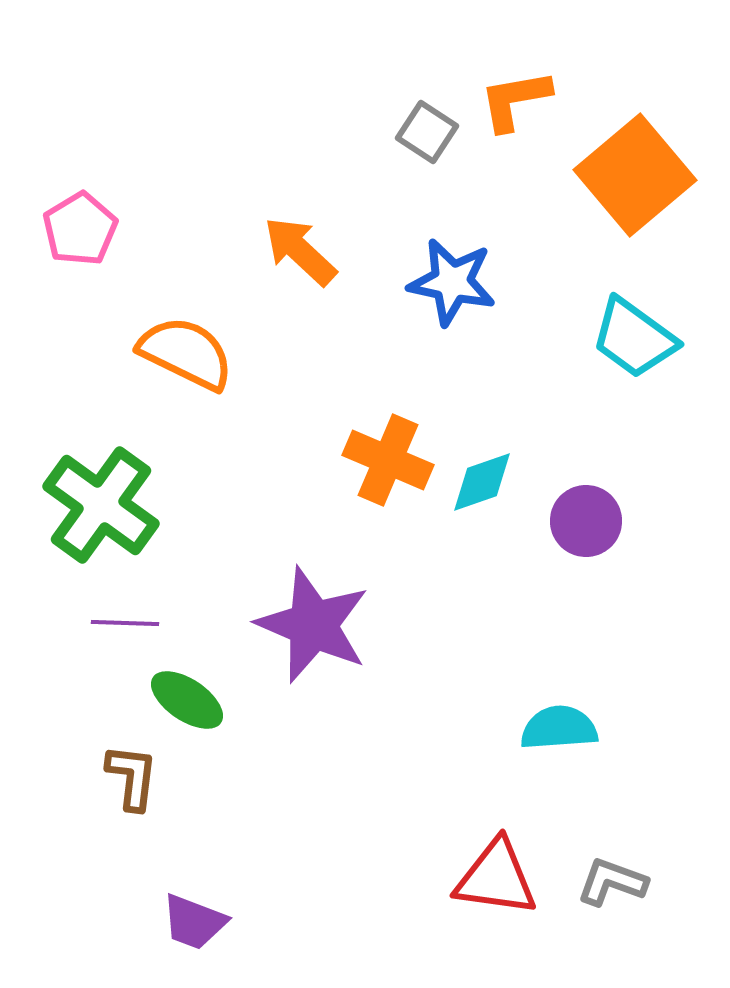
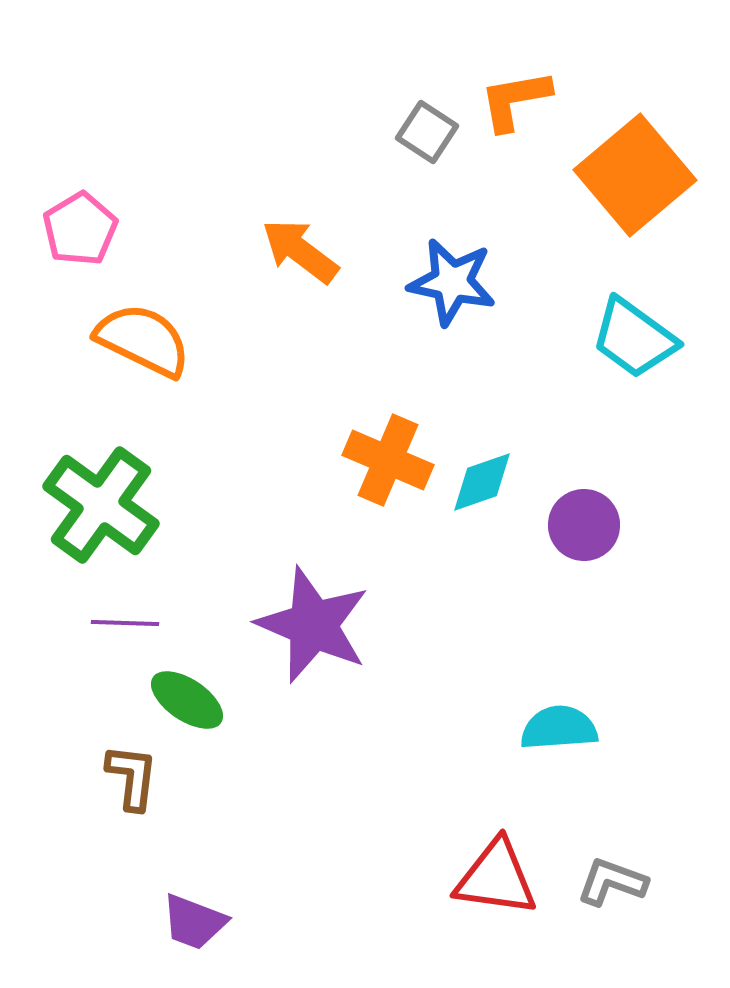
orange arrow: rotated 6 degrees counterclockwise
orange semicircle: moved 43 px left, 13 px up
purple circle: moved 2 px left, 4 px down
